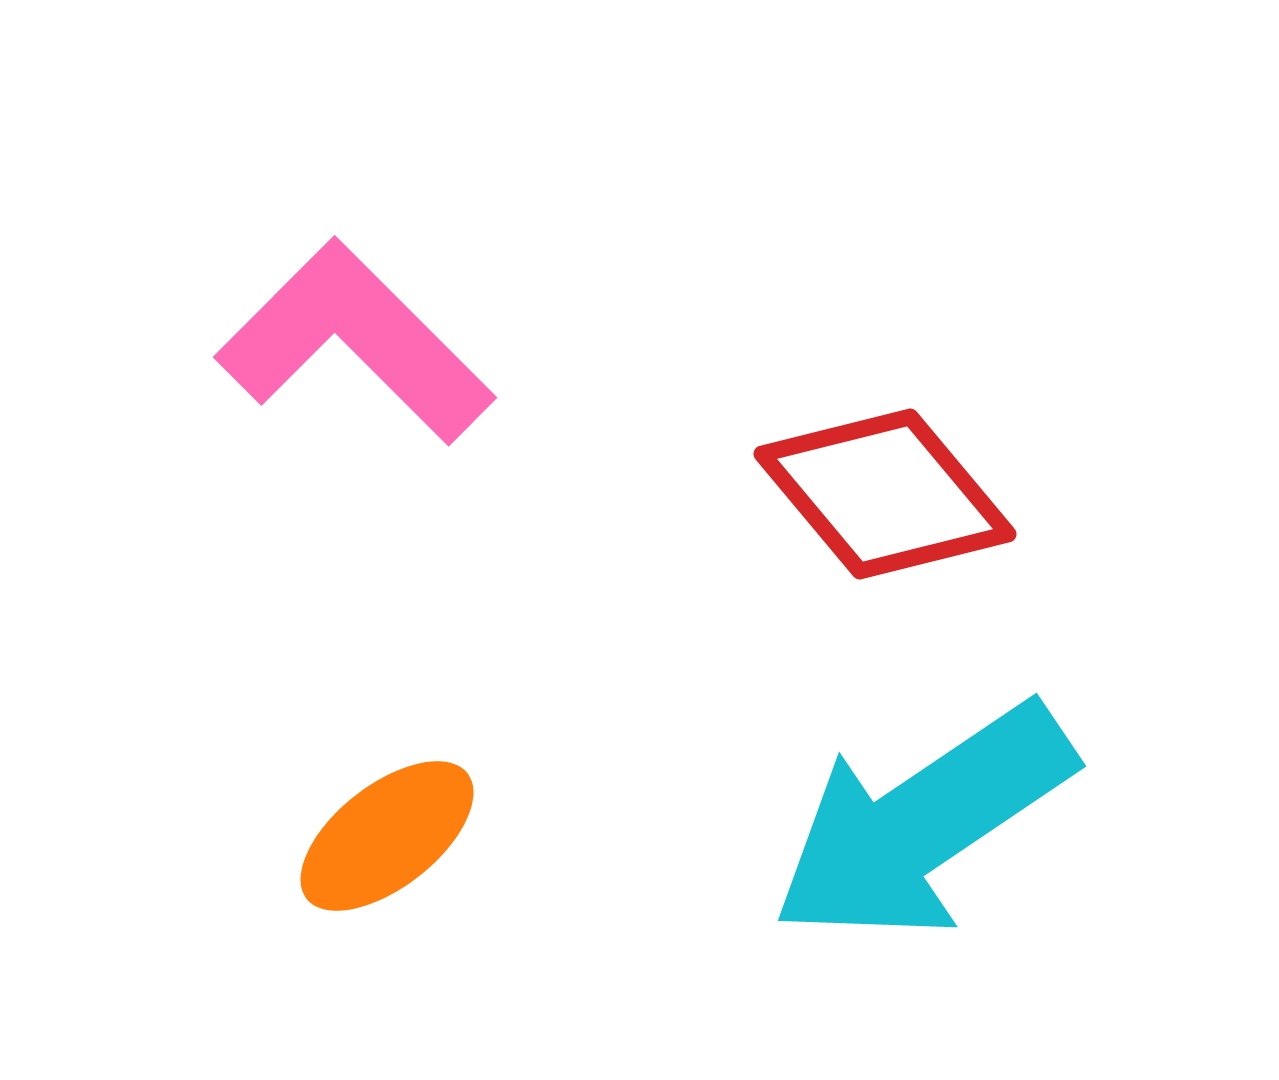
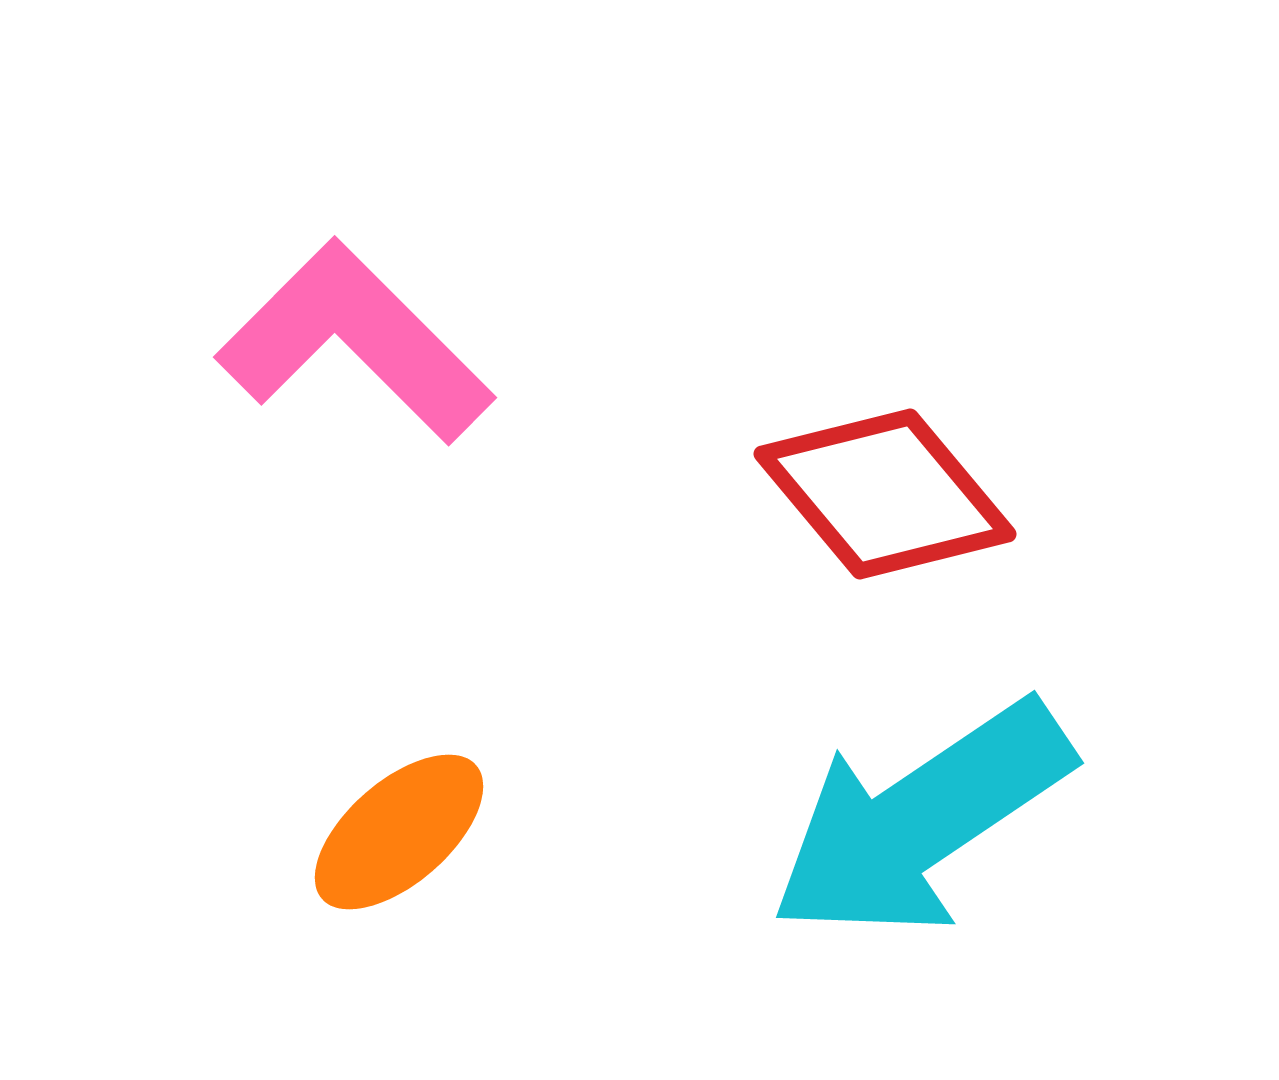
cyan arrow: moved 2 px left, 3 px up
orange ellipse: moved 12 px right, 4 px up; rotated 3 degrees counterclockwise
